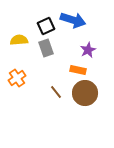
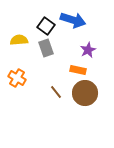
black square: rotated 30 degrees counterclockwise
orange cross: rotated 24 degrees counterclockwise
